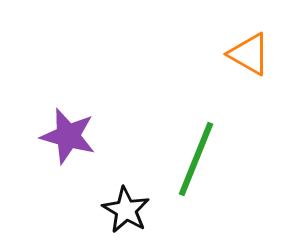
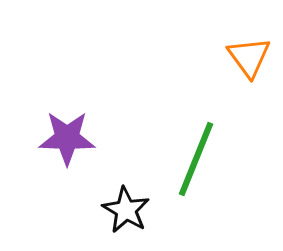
orange triangle: moved 3 px down; rotated 24 degrees clockwise
purple star: moved 1 px left, 2 px down; rotated 14 degrees counterclockwise
